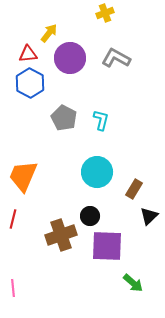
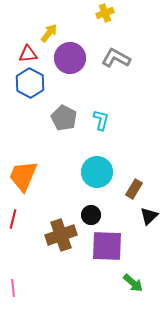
black circle: moved 1 px right, 1 px up
